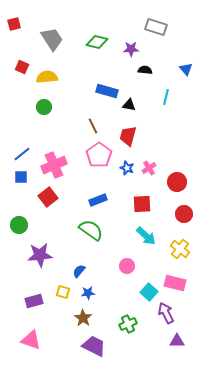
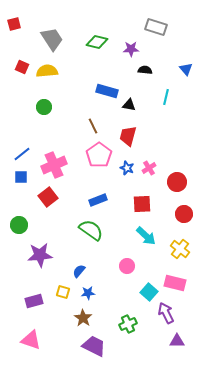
yellow semicircle at (47, 77): moved 6 px up
